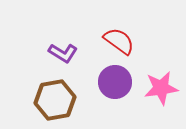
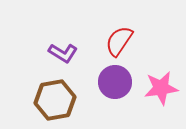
red semicircle: rotated 92 degrees counterclockwise
